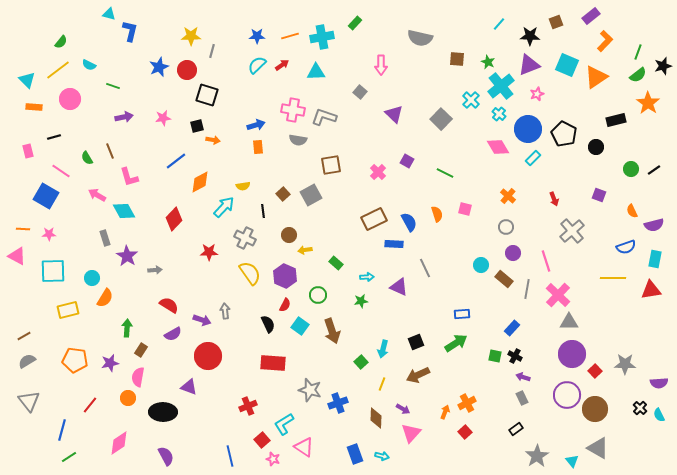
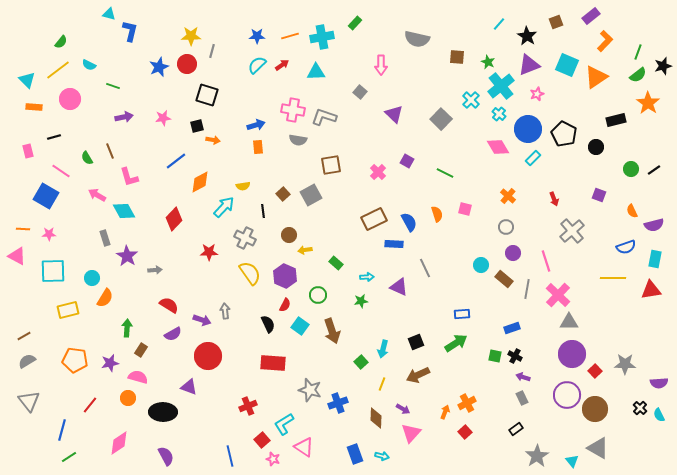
black star at (530, 36): moved 3 px left; rotated 30 degrees clockwise
gray semicircle at (420, 38): moved 3 px left, 1 px down
brown square at (457, 59): moved 2 px up
red circle at (187, 70): moved 6 px up
blue rectangle at (512, 328): rotated 28 degrees clockwise
pink semicircle at (138, 377): rotated 96 degrees clockwise
